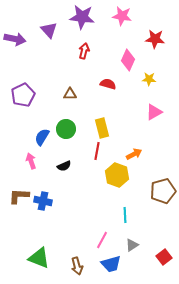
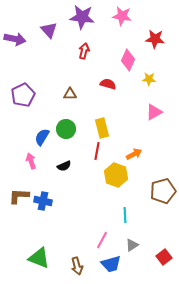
yellow hexagon: moved 1 px left
